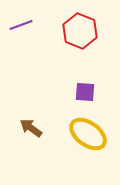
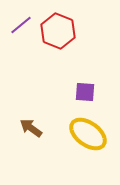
purple line: rotated 20 degrees counterclockwise
red hexagon: moved 22 px left
